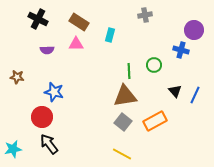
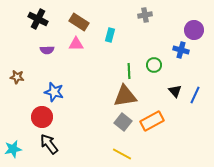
orange rectangle: moved 3 px left
